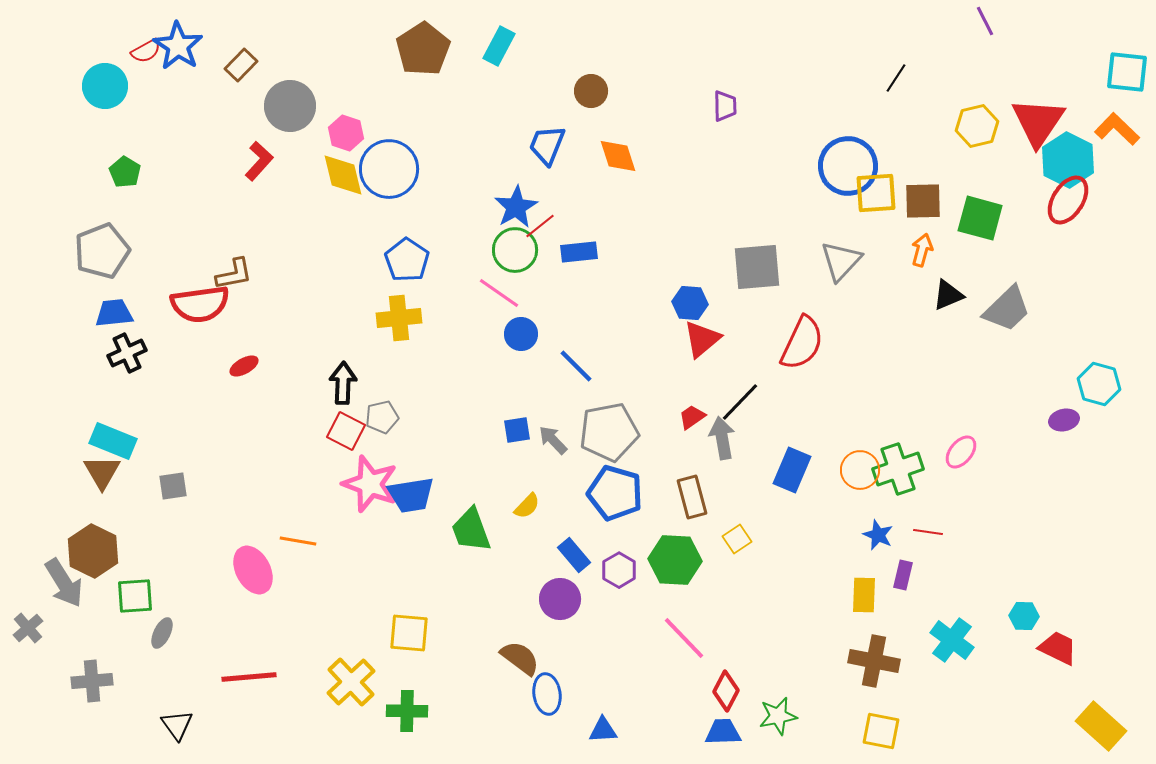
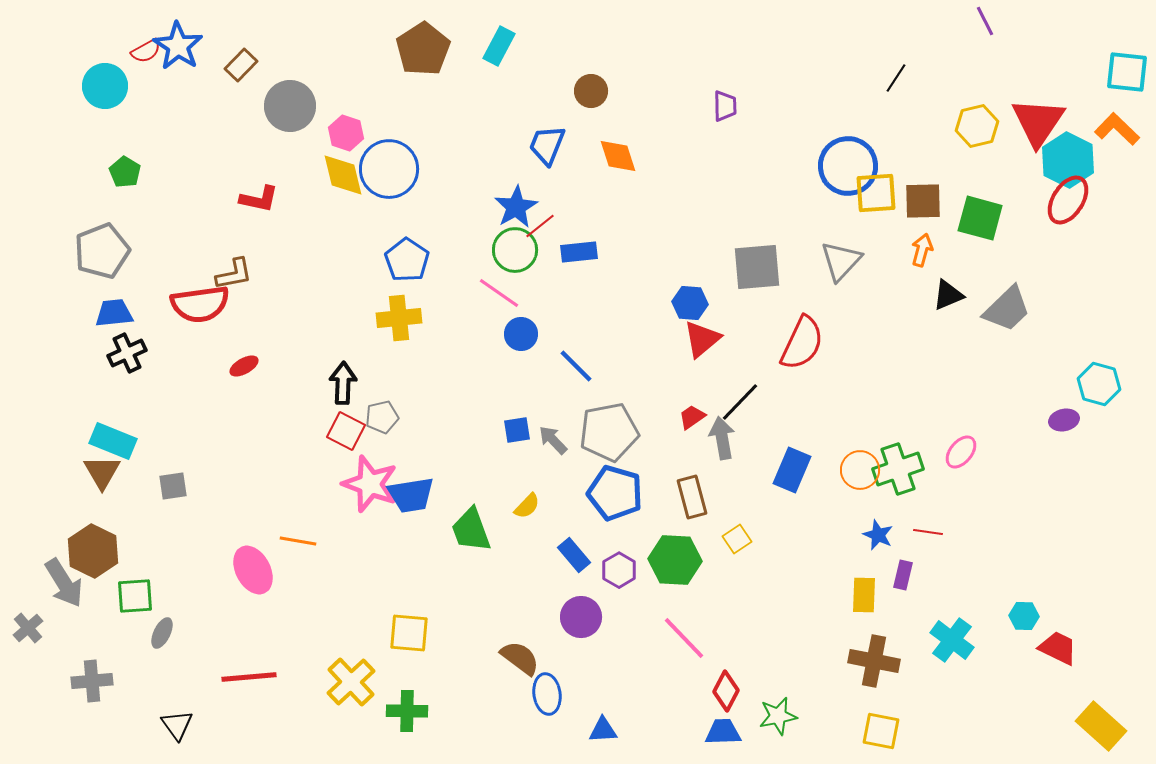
red L-shape at (259, 161): moved 38 px down; rotated 60 degrees clockwise
purple circle at (560, 599): moved 21 px right, 18 px down
